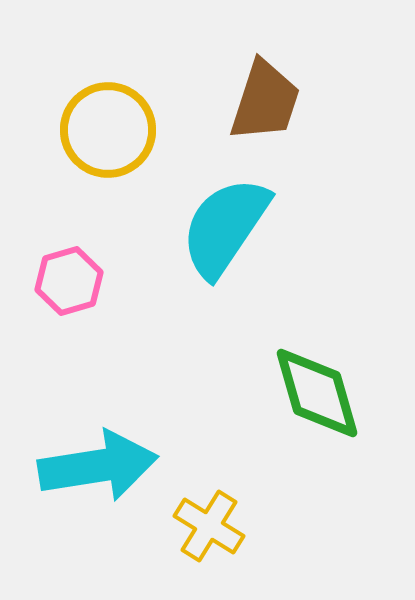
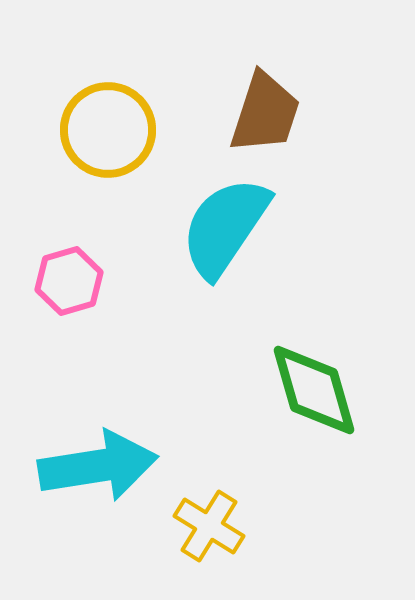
brown trapezoid: moved 12 px down
green diamond: moved 3 px left, 3 px up
